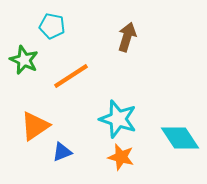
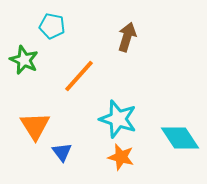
orange line: moved 8 px right; rotated 15 degrees counterclockwise
orange triangle: rotated 28 degrees counterclockwise
blue triangle: rotated 45 degrees counterclockwise
